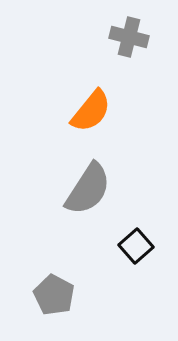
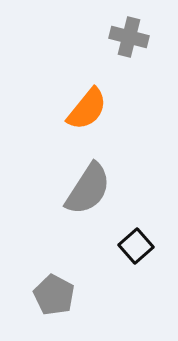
orange semicircle: moved 4 px left, 2 px up
